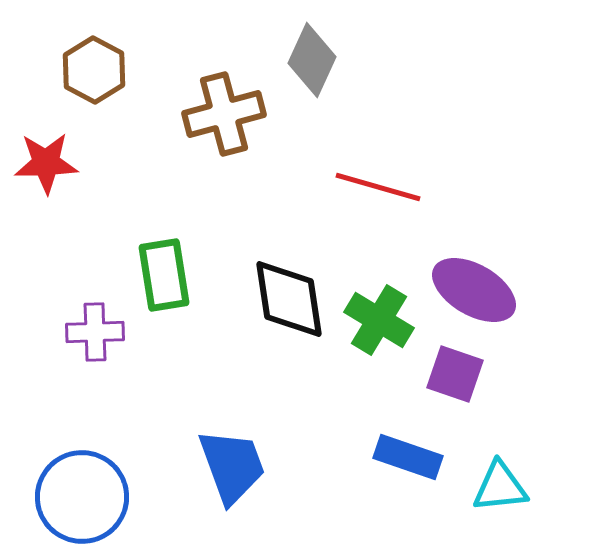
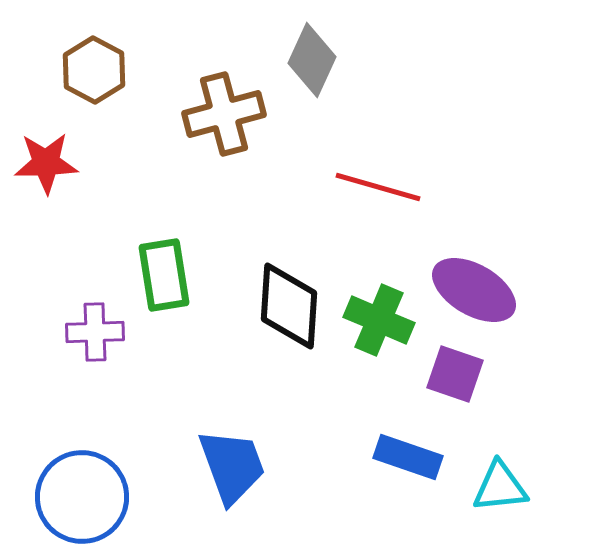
black diamond: moved 7 px down; rotated 12 degrees clockwise
green cross: rotated 8 degrees counterclockwise
